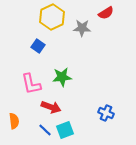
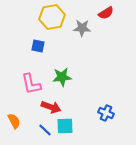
yellow hexagon: rotated 15 degrees clockwise
blue square: rotated 24 degrees counterclockwise
orange semicircle: rotated 21 degrees counterclockwise
cyan square: moved 4 px up; rotated 18 degrees clockwise
